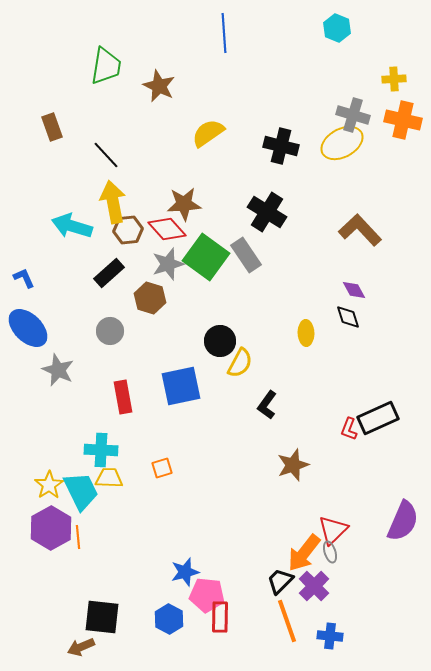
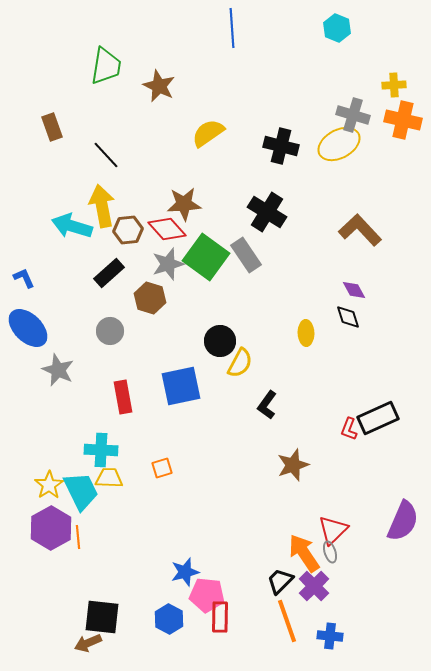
blue line at (224, 33): moved 8 px right, 5 px up
yellow cross at (394, 79): moved 6 px down
yellow ellipse at (342, 143): moved 3 px left, 1 px down
yellow arrow at (113, 202): moved 11 px left, 4 px down
orange arrow at (304, 553): rotated 108 degrees clockwise
brown arrow at (81, 647): moved 7 px right, 4 px up
